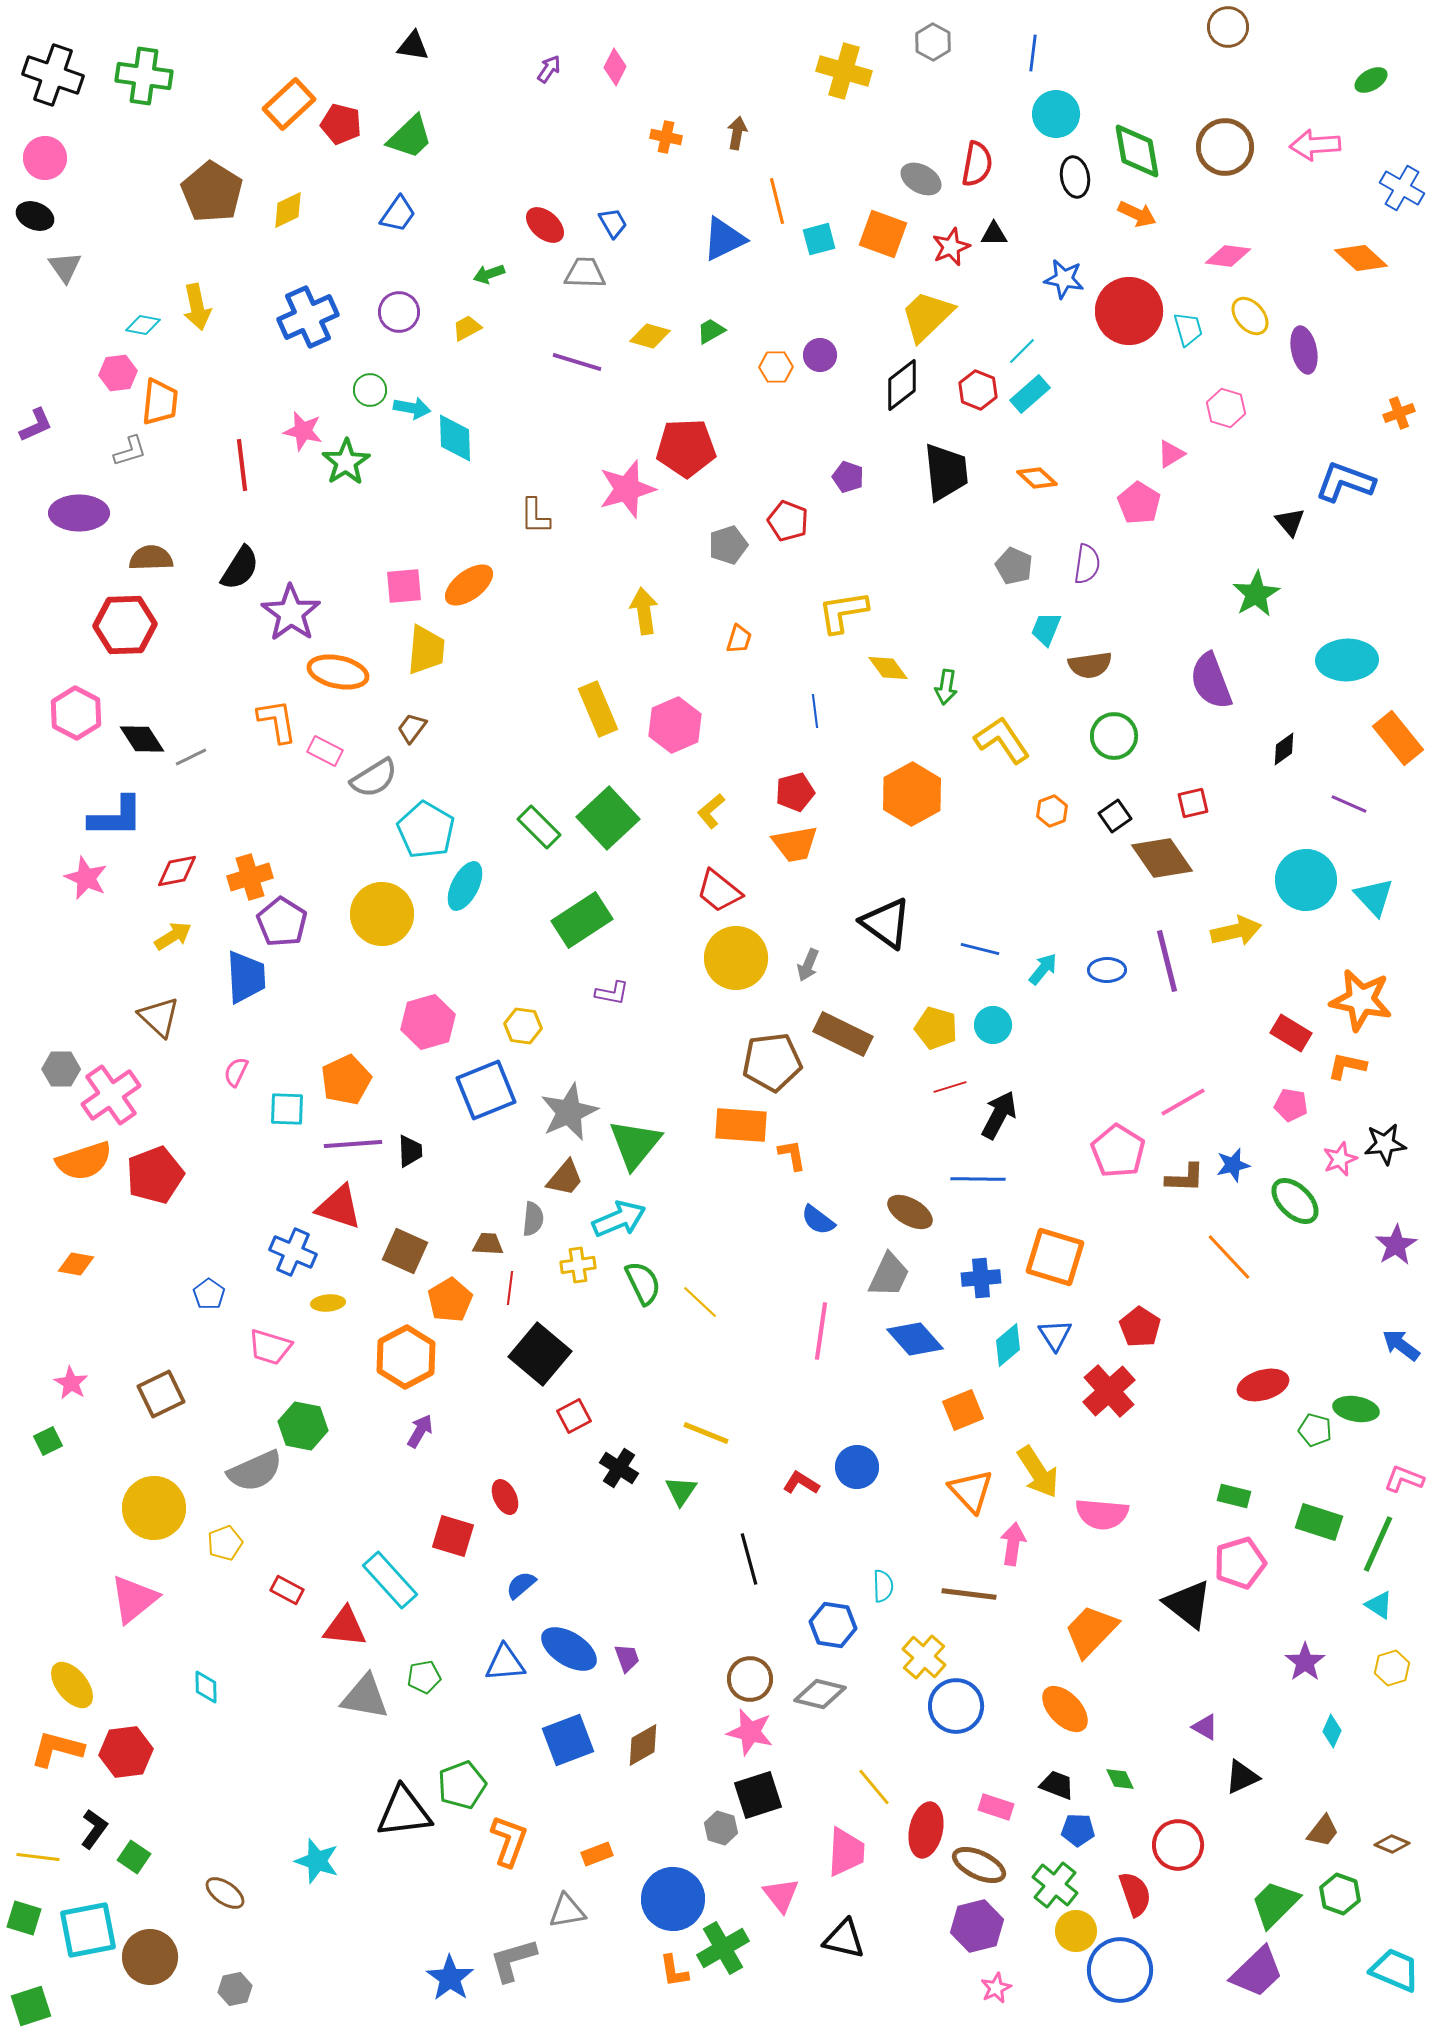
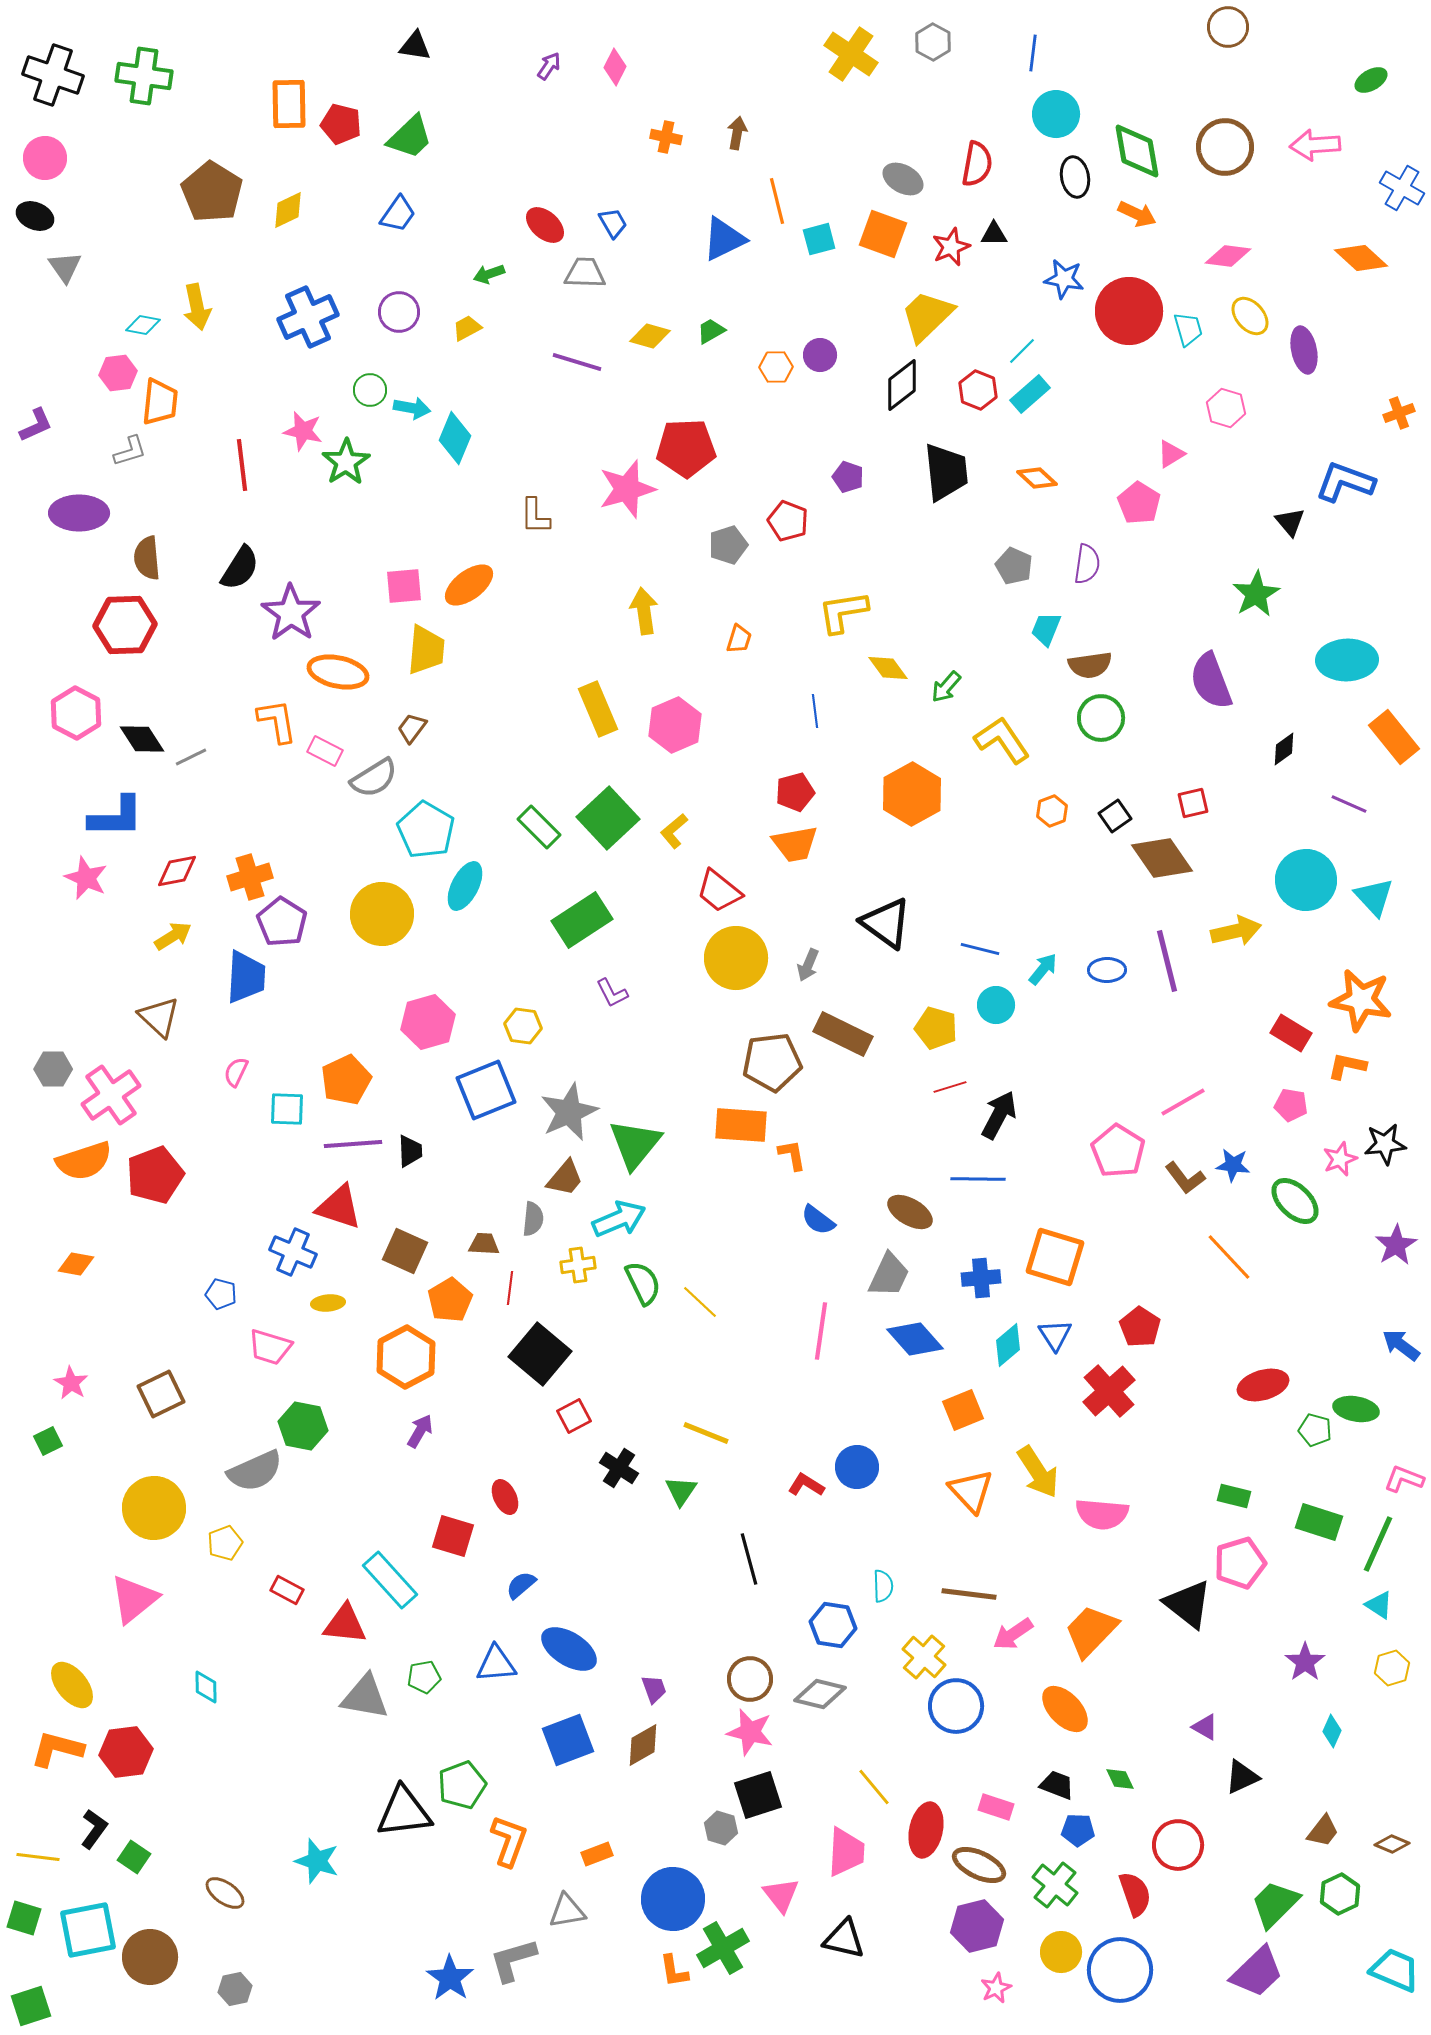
black triangle at (413, 46): moved 2 px right
purple arrow at (549, 69): moved 3 px up
yellow cross at (844, 71): moved 7 px right, 17 px up; rotated 18 degrees clockwise
orange rectangle at (289, 104): rotated 48 degrees counterclockwise
gray ellipse at (921, 179): moved 18 px left
cyan diamond at (455, 438): rotated 24 degrees clockwise
brown semicircle at (151, 558): moved 4 px left; rotated 93 degrees counterclockwise
green arrow at (946, 687): rotated 32 degrees clockwise
green circle at (1114, 736): moved 13 px left, 18 px up
orange rectangle at (1398, 738): moved 4 px left, 1 px up
yellow L-shape at (711, 811): moved 37 px left, 20 px down
blue trapezoid at (246, 977): rotated 6 degrees clockwise
purple L-shape at (612, 993): rotated 52 degrees clockwise
cyan circle at (993, 1025): moved 3 px right, 20 px up
gray hexagon at (61, 1069): moved 8 px left
blue star at (1233, 1165): rotated 20 degrees clockwise
brown L-shape at (1185, 1178): rotated 51 degrees clockwise
brown trapezoid at (488, 1244): moved 4 px left
blue pentagon at (209, 1294): moved 12 px right; rotated 20 degrees counterclockwise
red L-shape at (801, 1483): moved 5 px right, 2 px down
pink arrow at (1013, 1544): moved 90 px down; rotated 132 degrees counterclockwise
red triangle at (345, 1627): moved 3 px up
purple trapezoid at (627, 1658): moved 27 px right, 31 px down
blue triangle at (505, 1663): moved 9 px left, 1 px down
green hexagon at (1340, 1894): rotated 15 degrees clockwise
yellow circle at (1076, 1931): moved 15 px left, 21 px down
